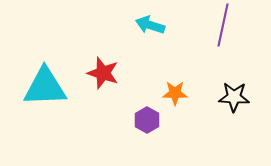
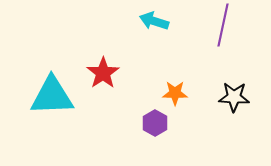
cyan arrow: moved 4 px right, 4 px up
red star: rotated 20 degrees clockwise
cyan triangle: moved 7 px right, 9 px down
purple hexagon: moved 8 px right, 3 px down
